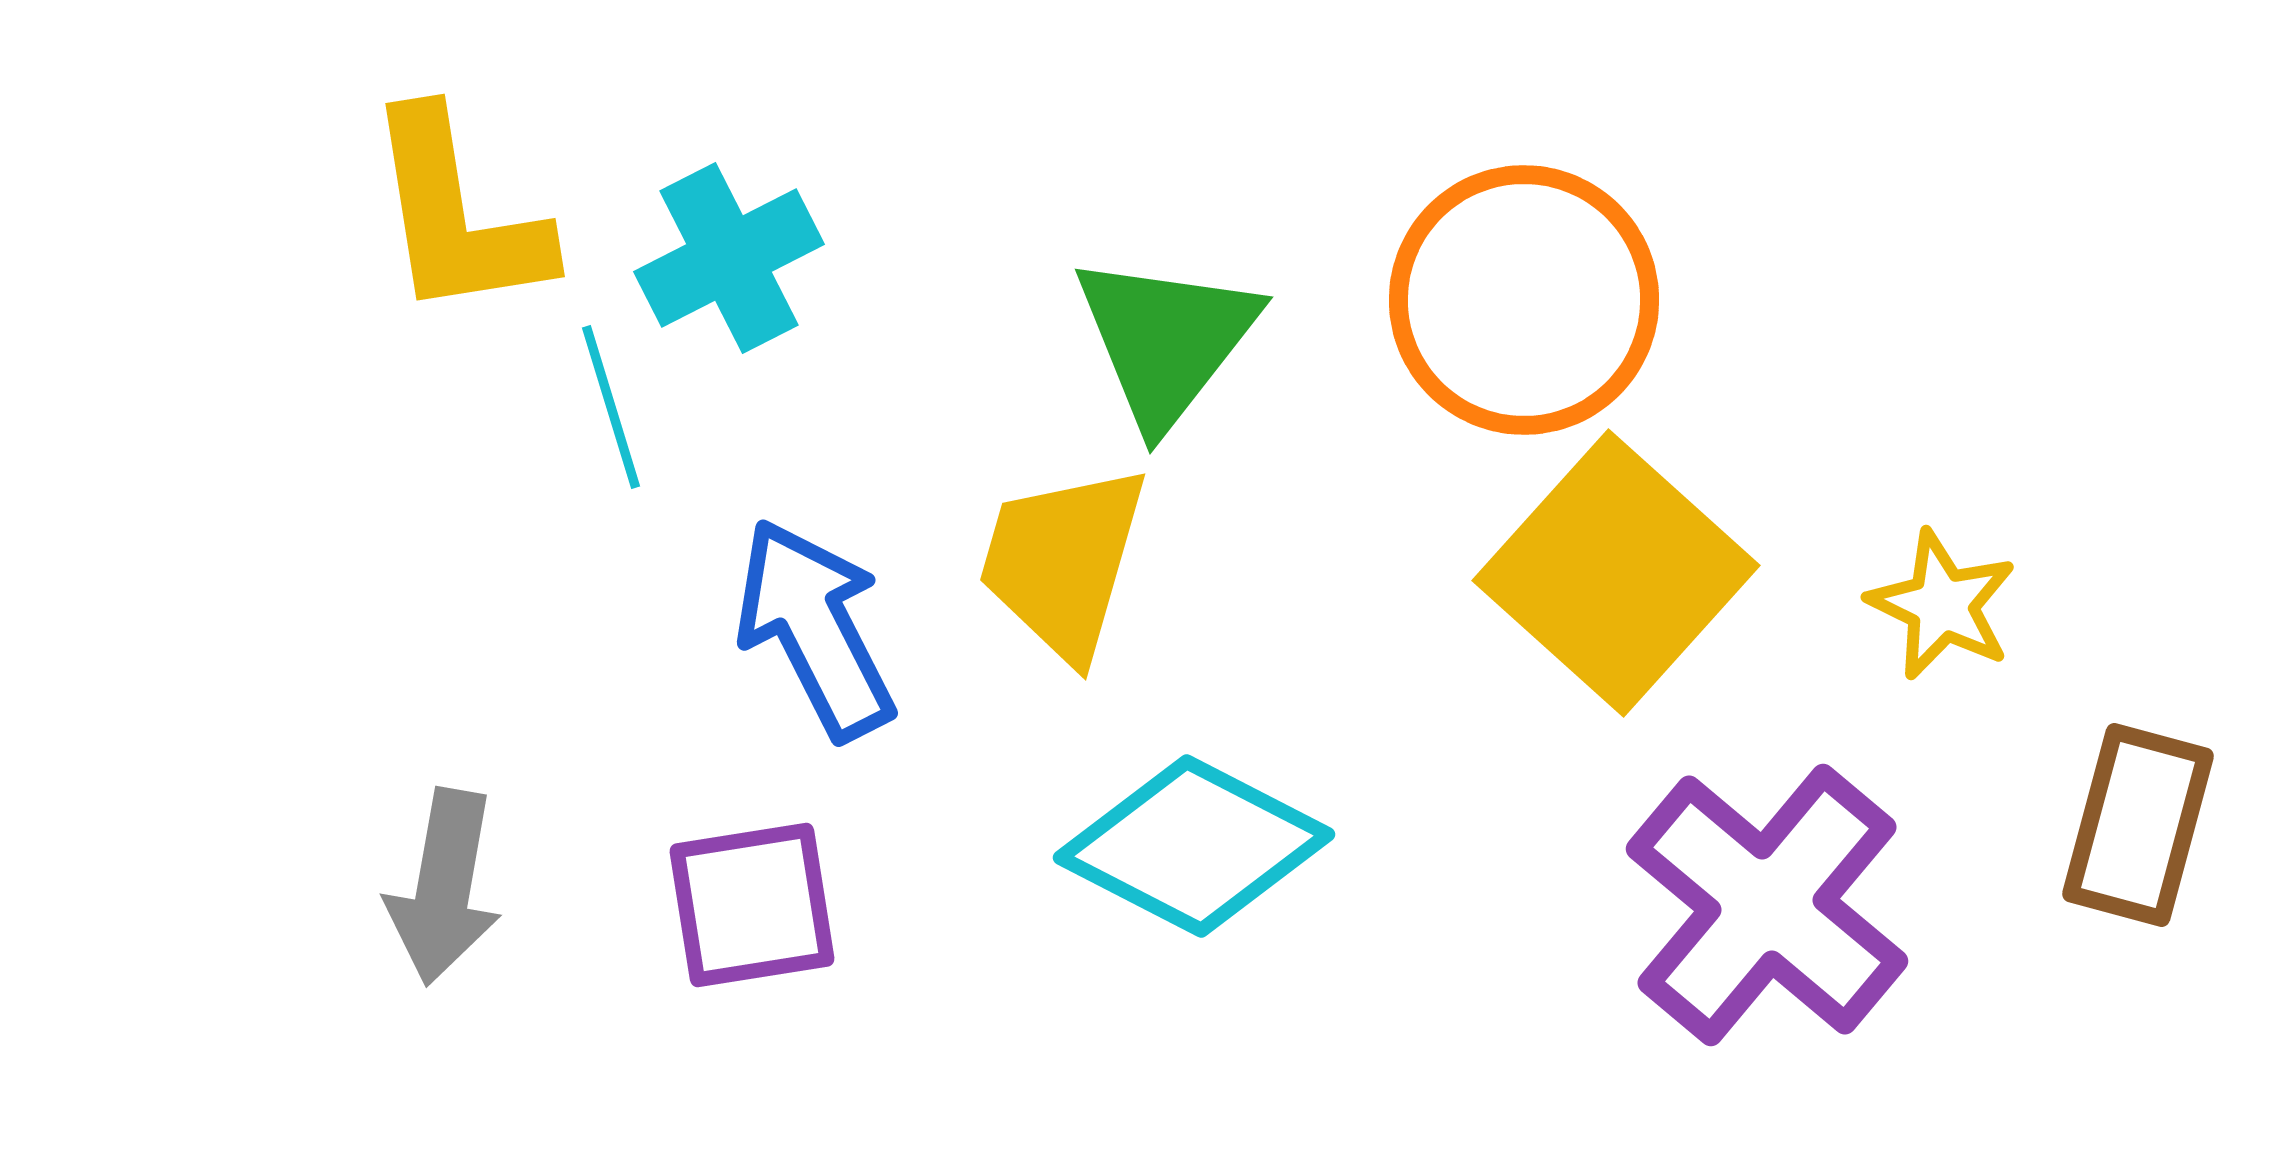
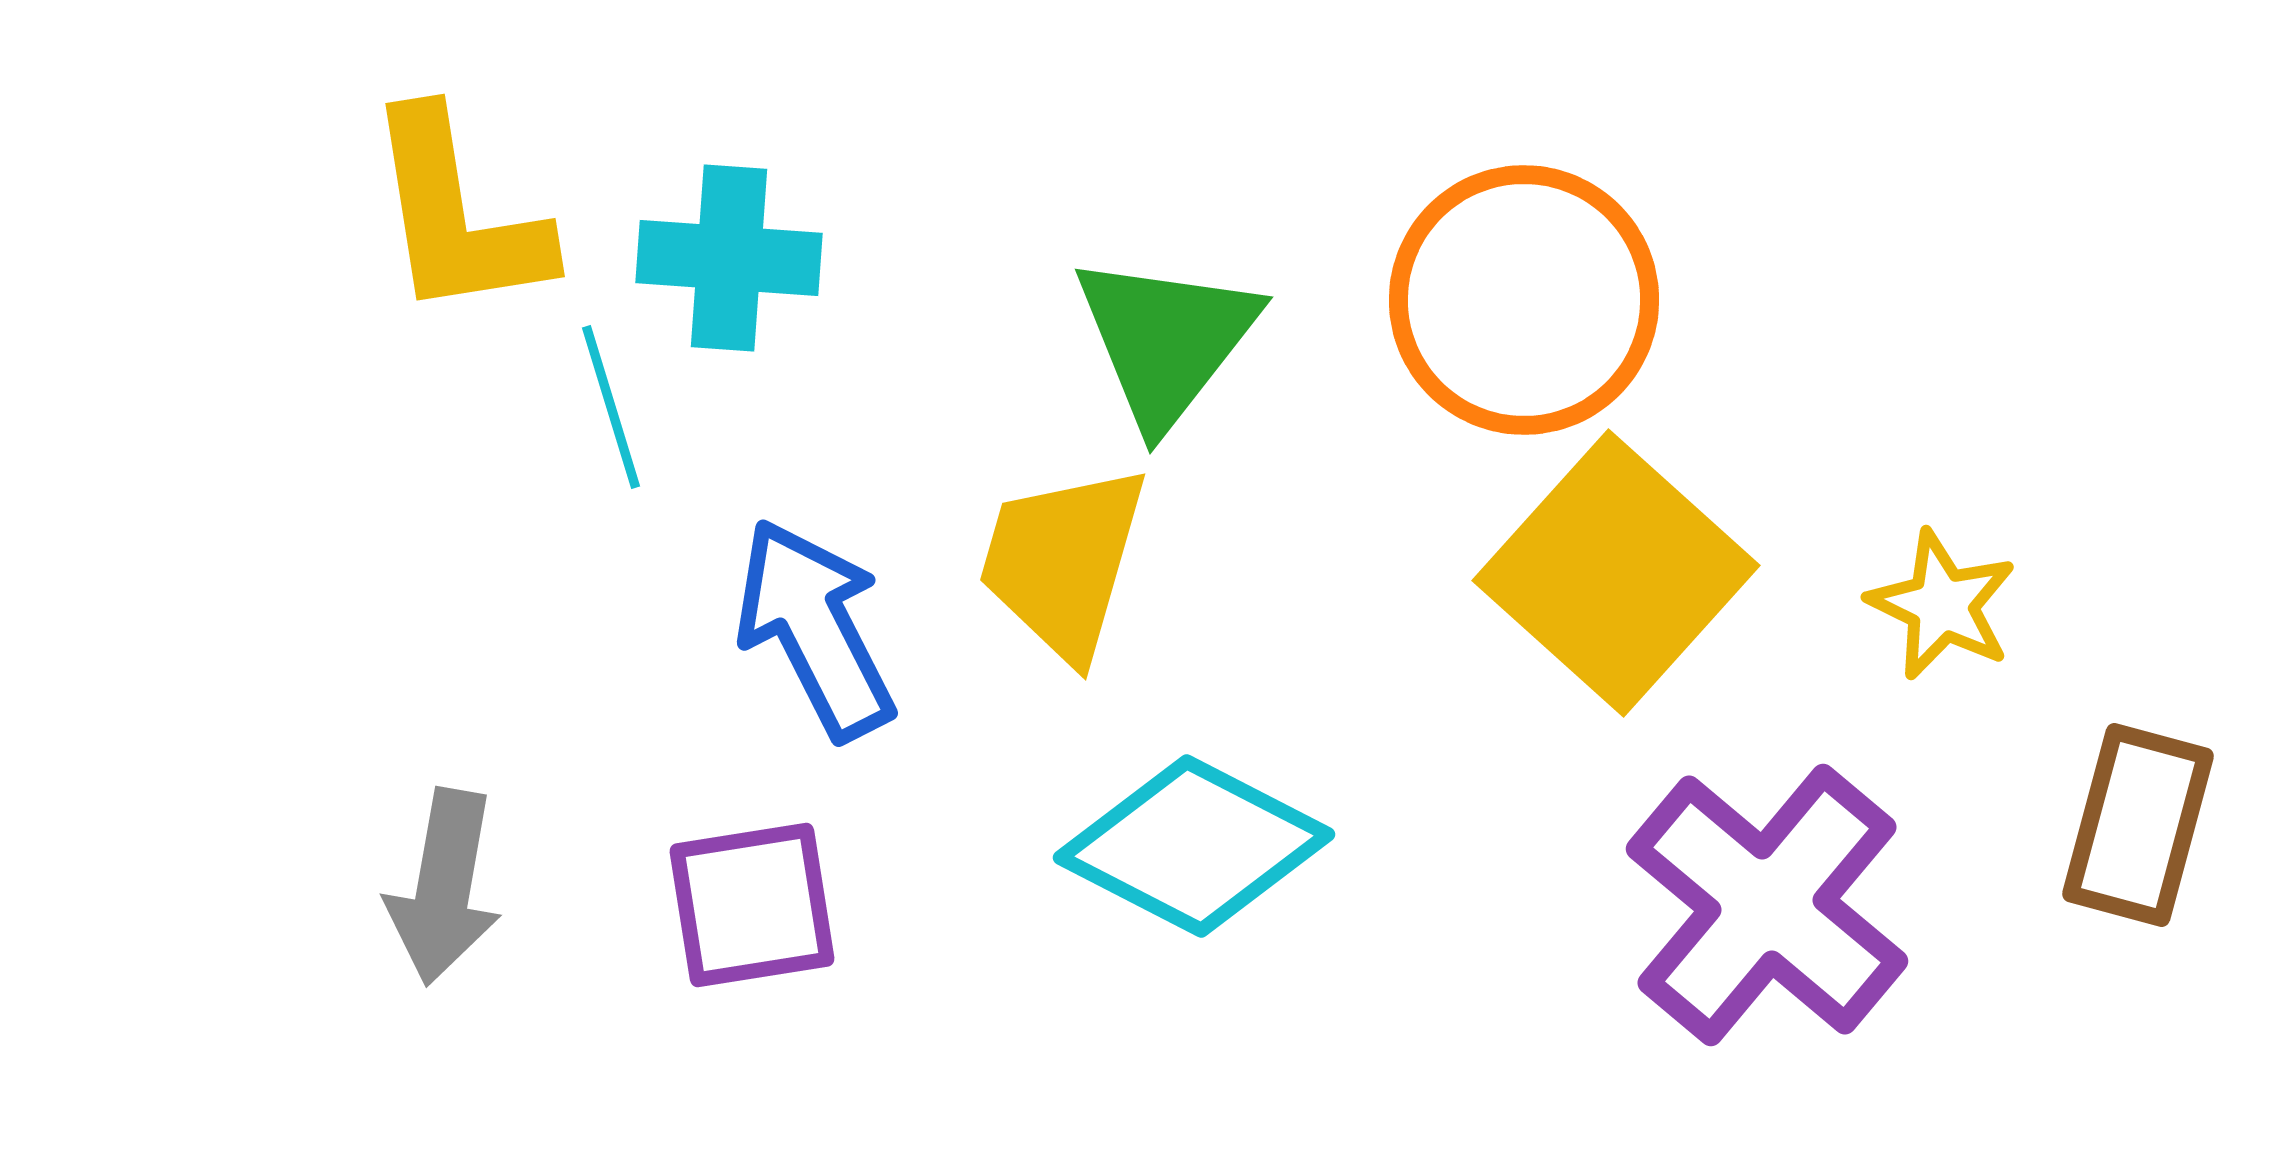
cyan cross: rotated 31 degrees clockwise
